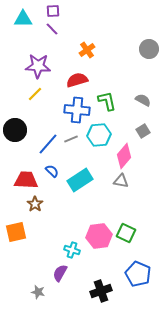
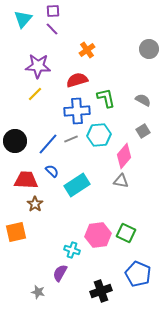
cyan triangle: rotated 48 degrees counterclockwise
green L-shape: moved 1 px left, 3 px up
blue cross: moved 1 px down; rotated 10 degrees counterclockwise
black circle: moved 11 px down
cyan rectangle: moved 3 px left, 5 px down
pink hexagon: moved 1 px left, 1 px up
